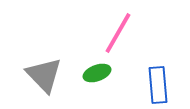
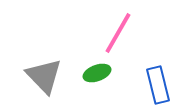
gray triangle: moved 1 px down
blue rectangle: rotated 9 degrees counterclockwise
